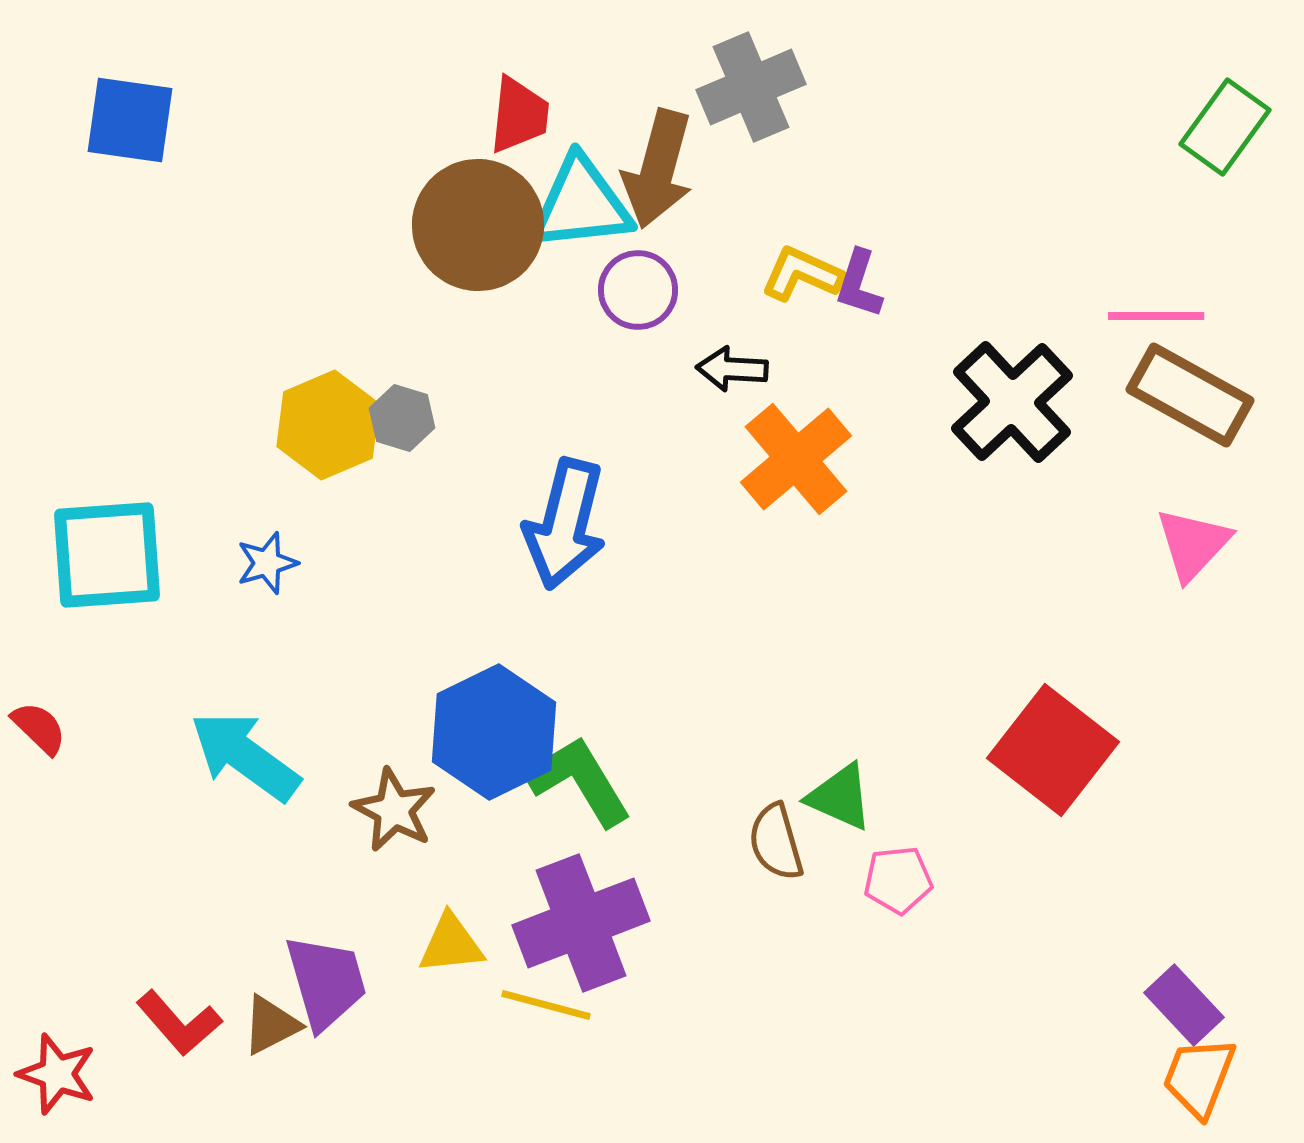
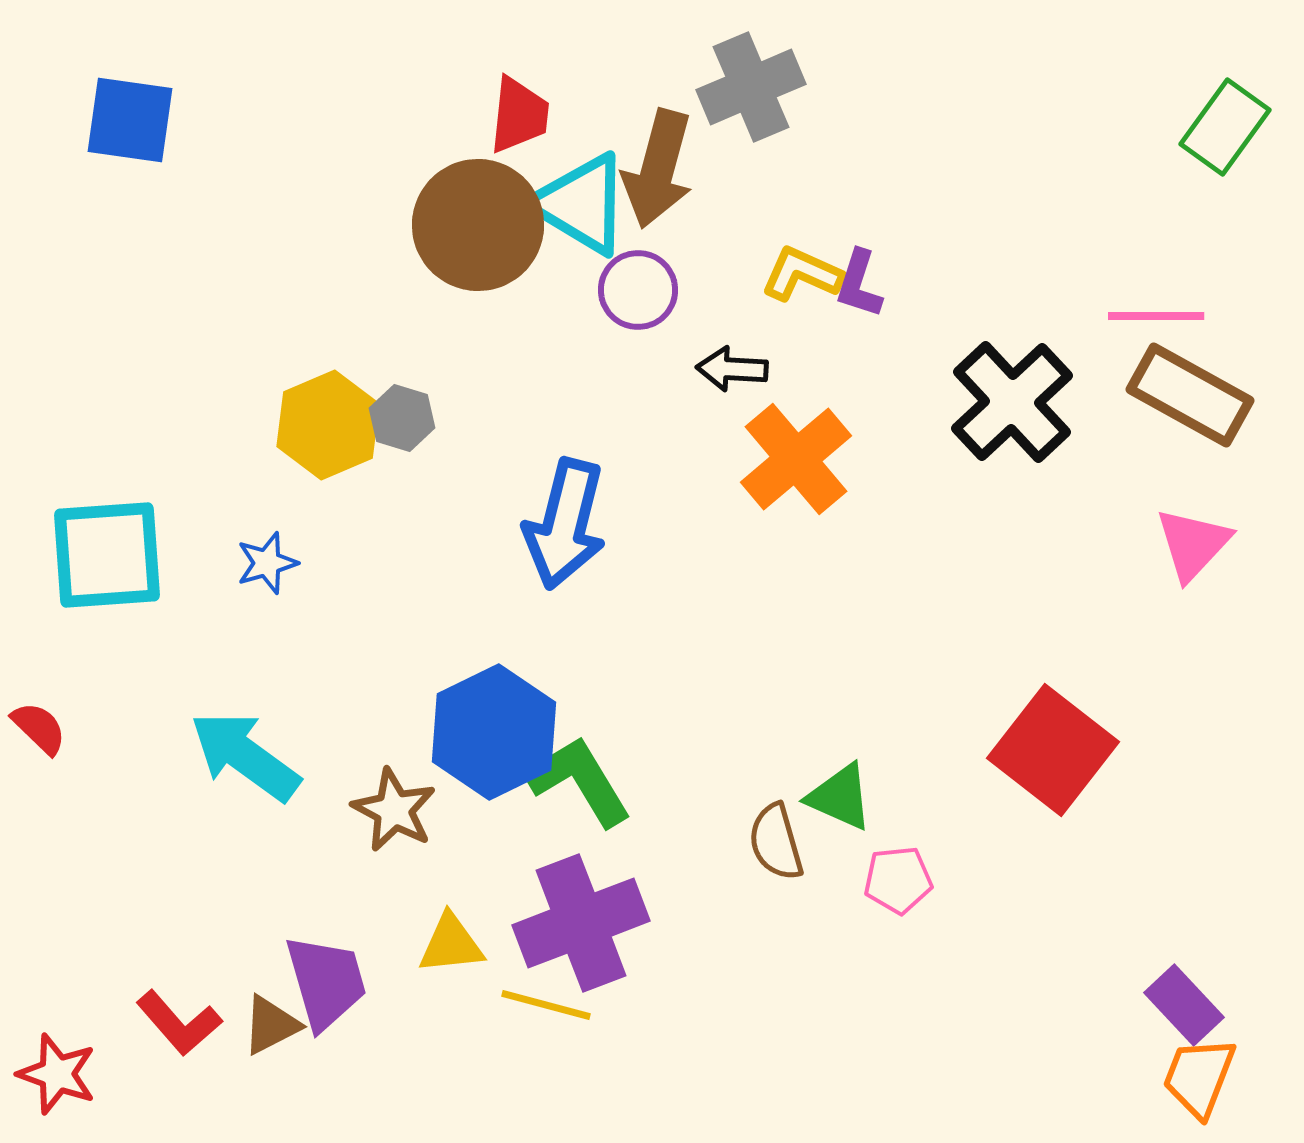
cyan triangle: rotated 37 degrees clockwise
